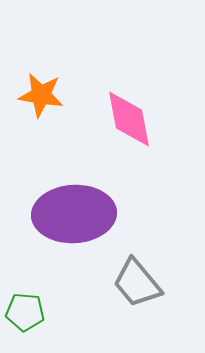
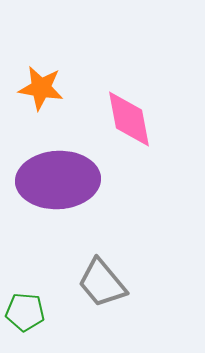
orange star: moved 7 px up
purple ellipse: moved 16 px left, 34 px up
gray trapezoid: moved 35 px left
